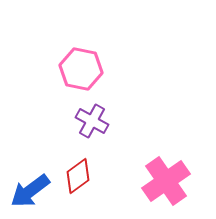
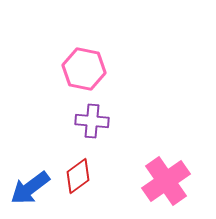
pink hexagon: moved 3 px right
purple cross: rotated 24 degrees counterclockwise
blue arrow: moved 3 px up
